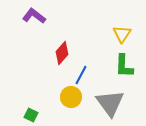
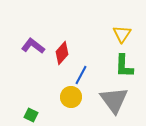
purple L-shape: moved 1 px left, 30 px down
gray triangle: moved 4 px right, 3 px up
